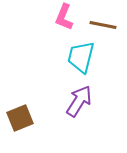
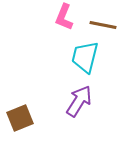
cyan trapezoid: moved 4 px right
